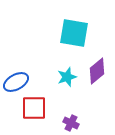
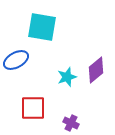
cyan square: moved 32 px left, 6 px up
purple diamond: moved 1 px left, 1 px up
blue ellipse: moved 22 px up
red square: moved 1 px left
